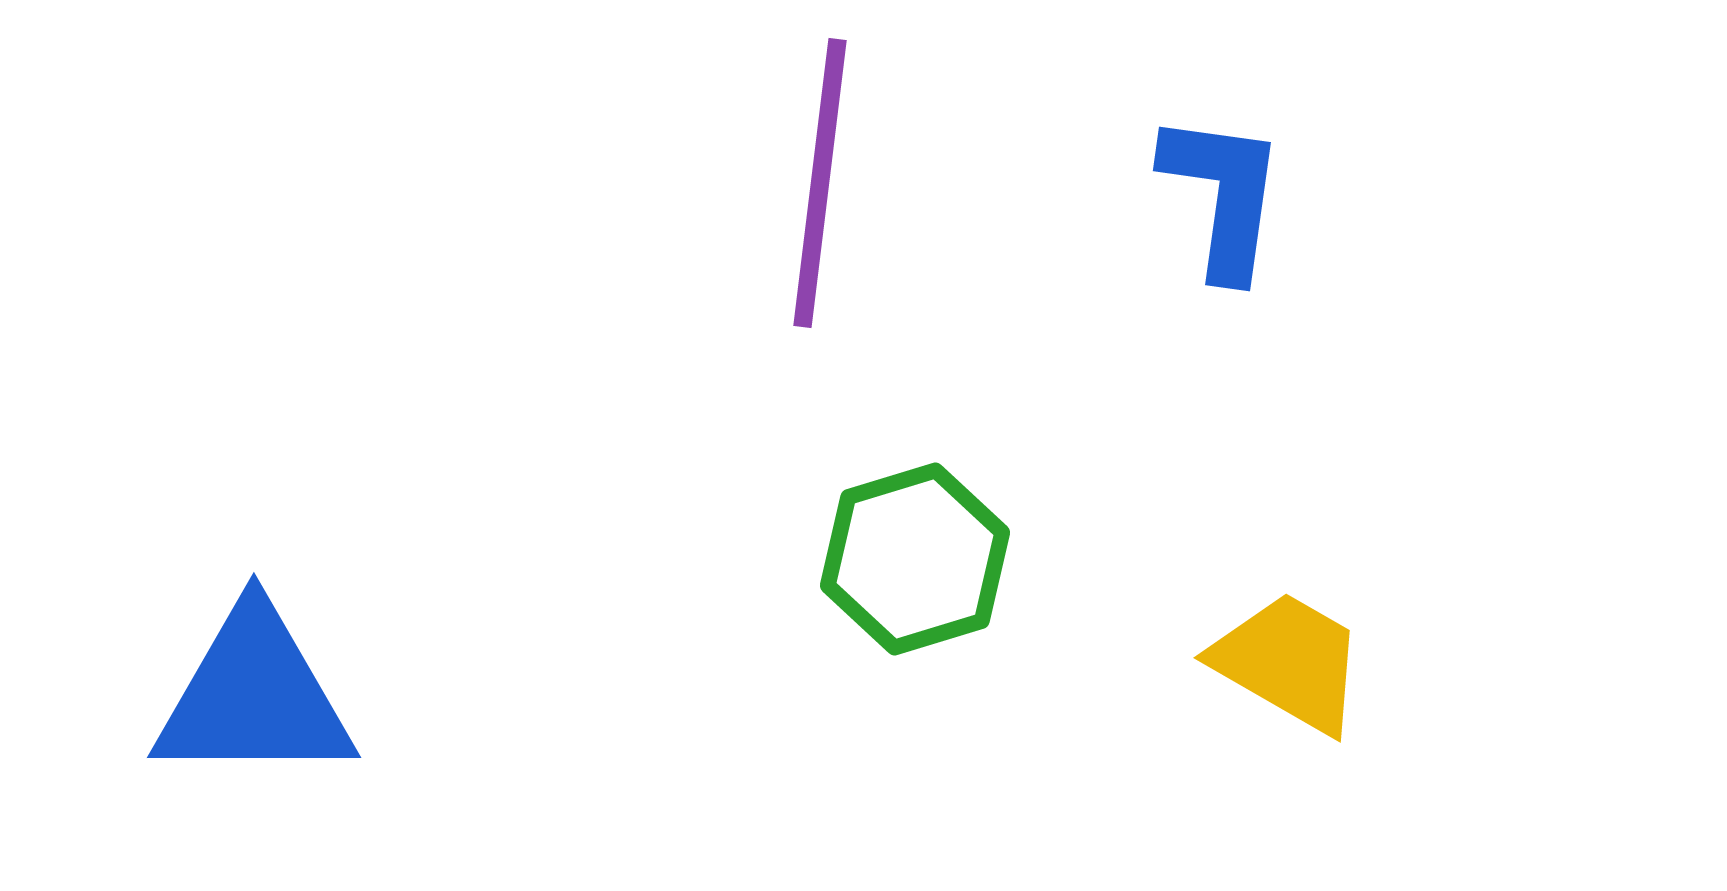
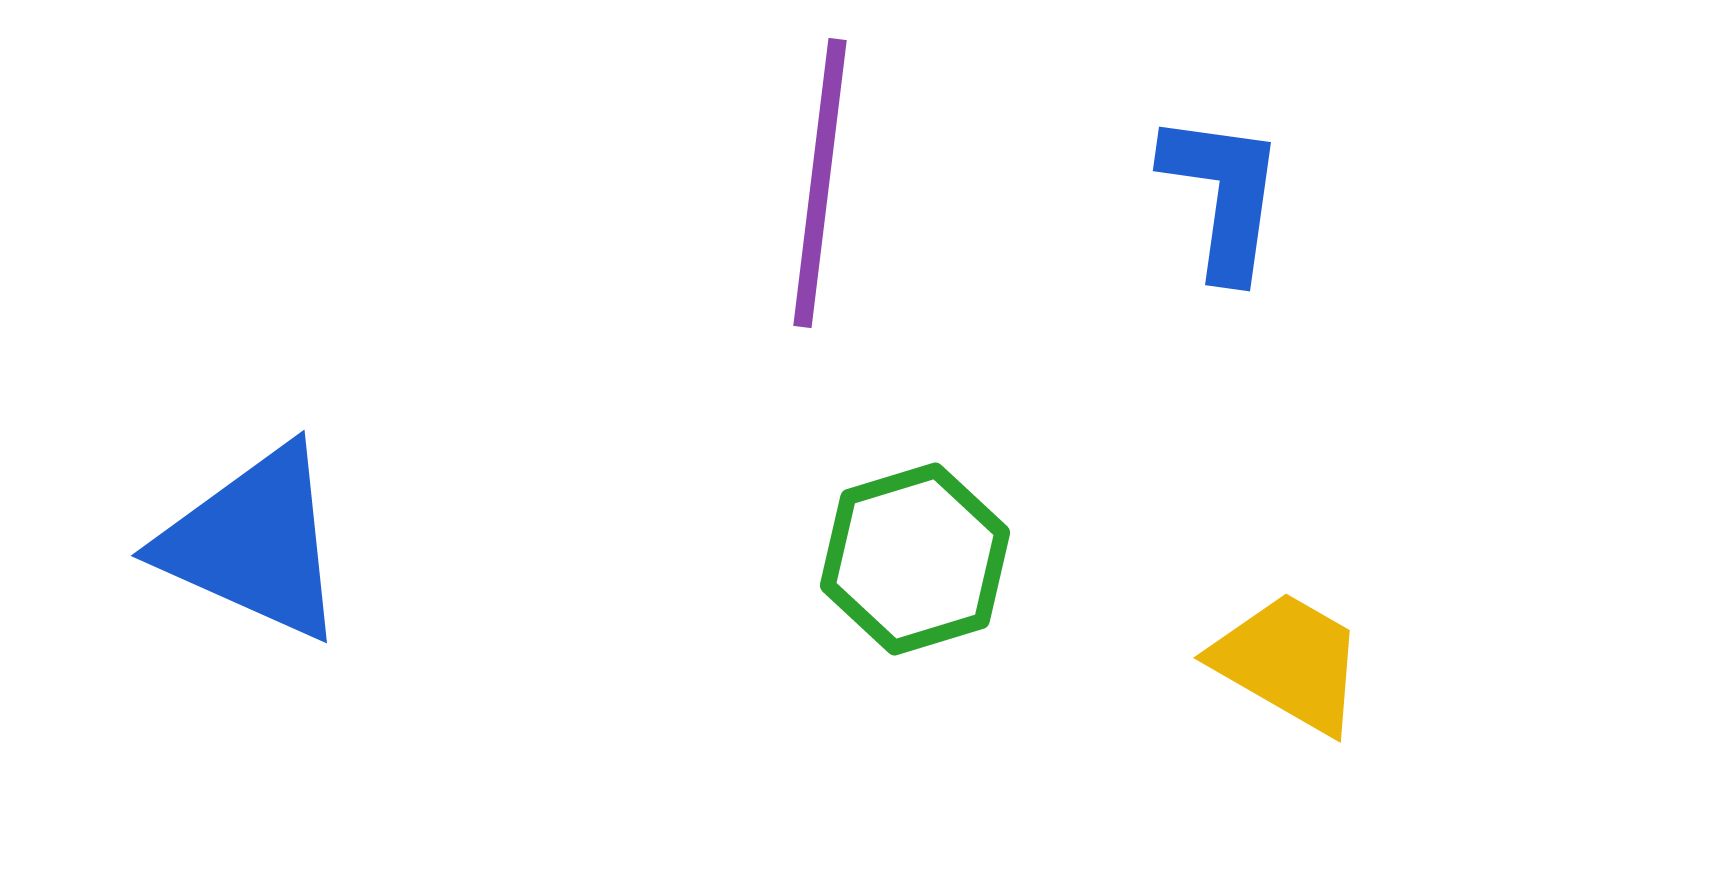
blue triangle: moved 153 px up; rotated 24 degrees clockwise
